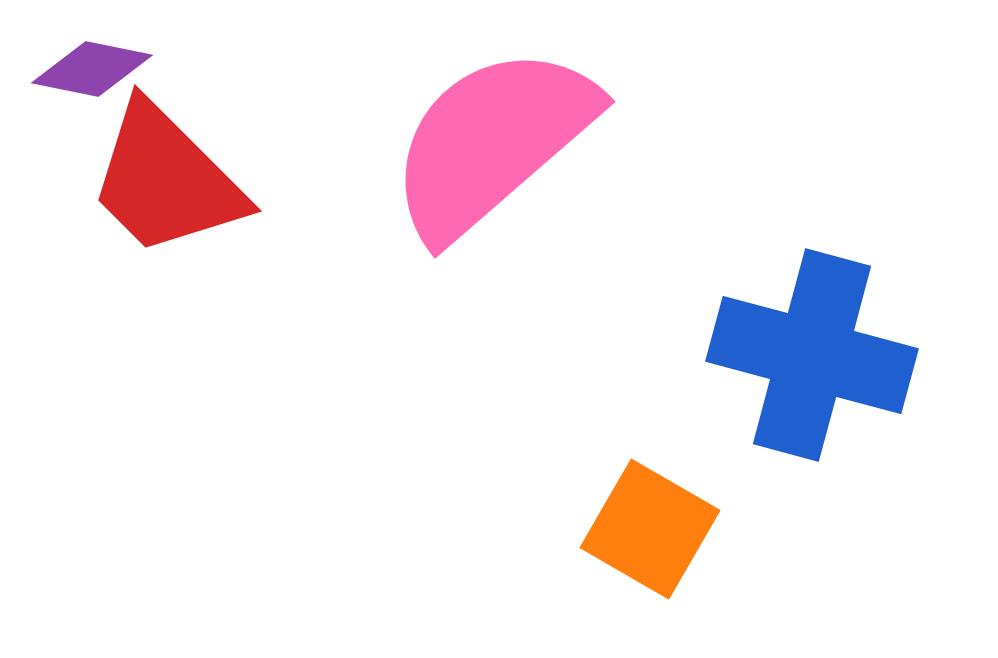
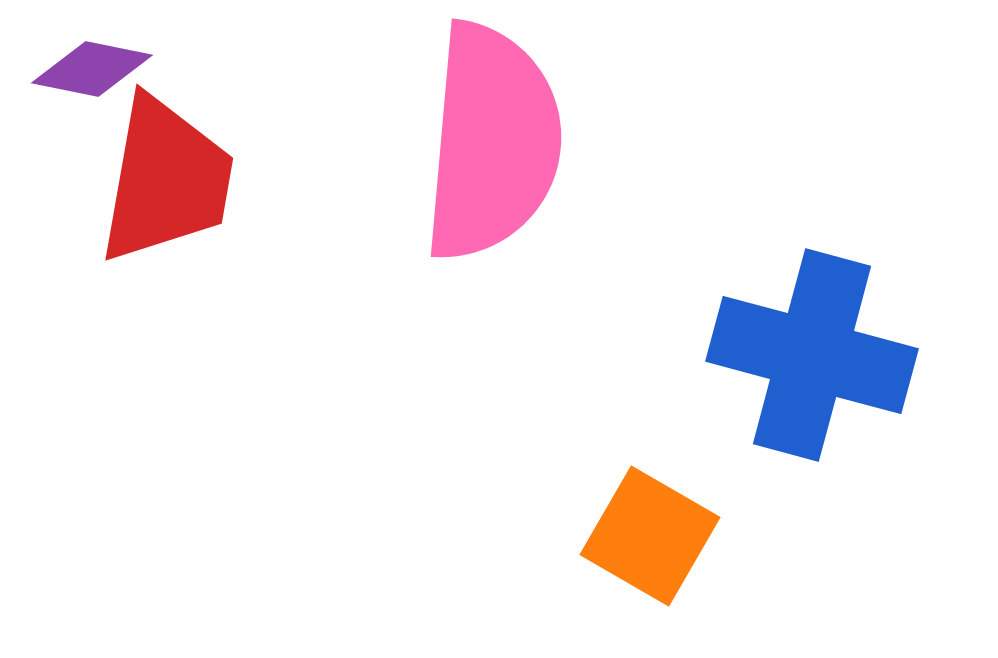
pink semicircle: rotated 136 degrees clockwise
red trapezoid: rotated 125 degrees counterclockwise
orange square: moved 7 px down
